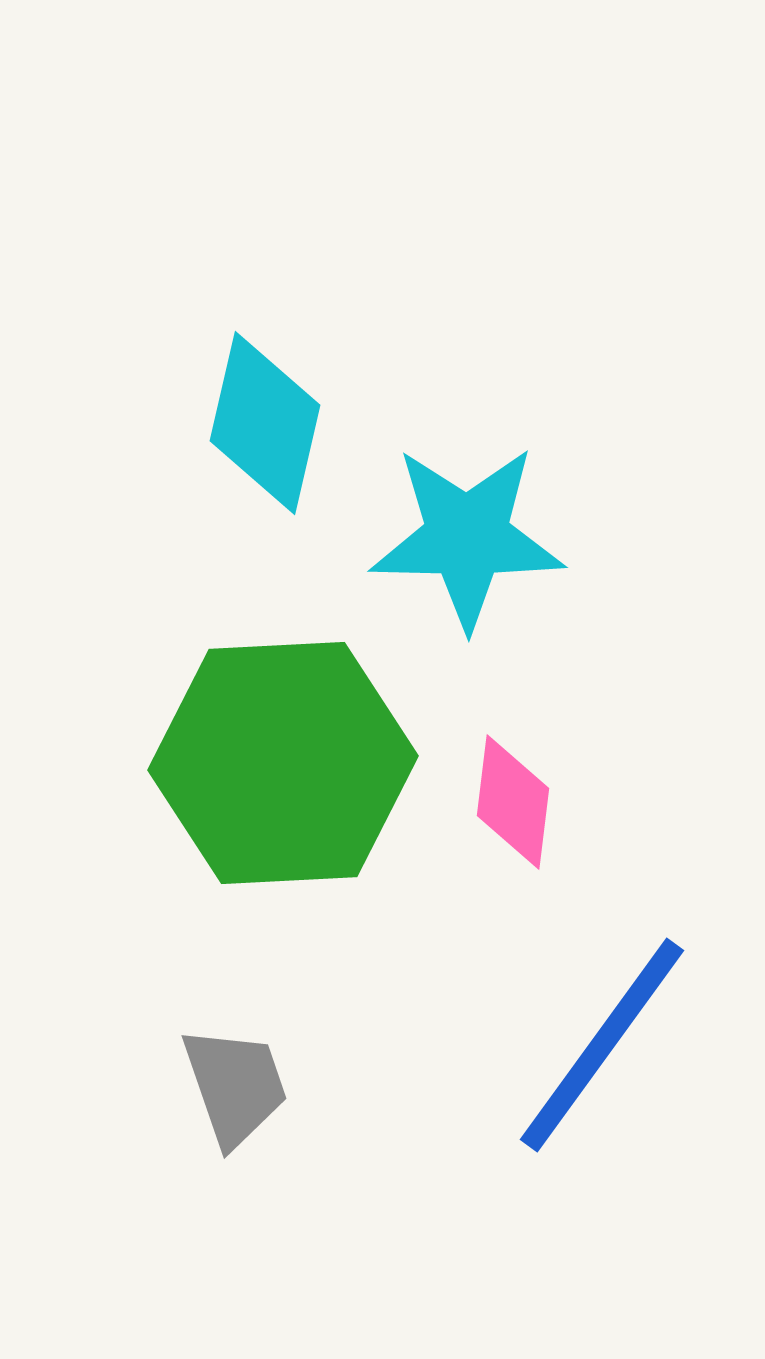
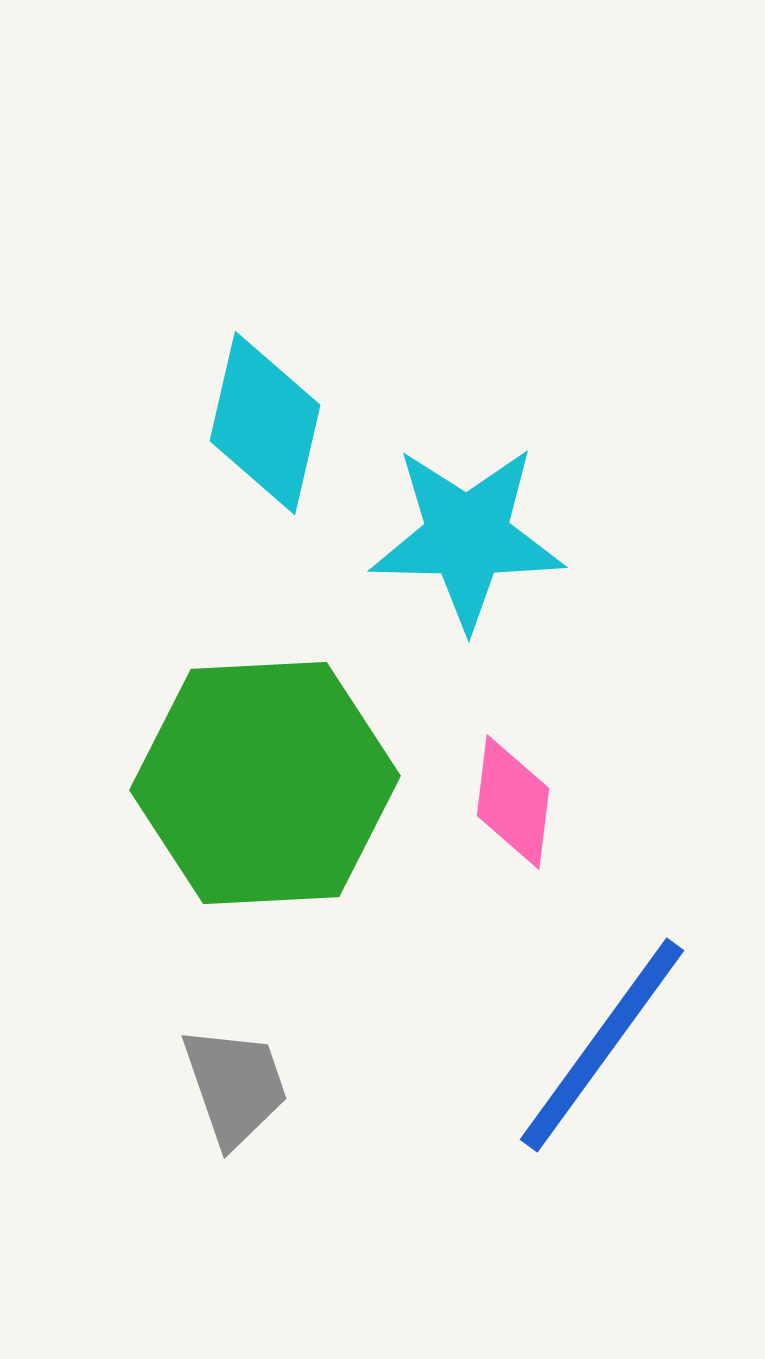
green hexagon: moved 18 px left, 20 px down
